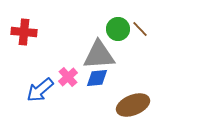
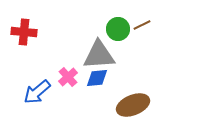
brown line: moved 2 px right, 4 px up; rotated 72 degrees counterclockwise
blue arrow: moved 3 px left, 2 px down
